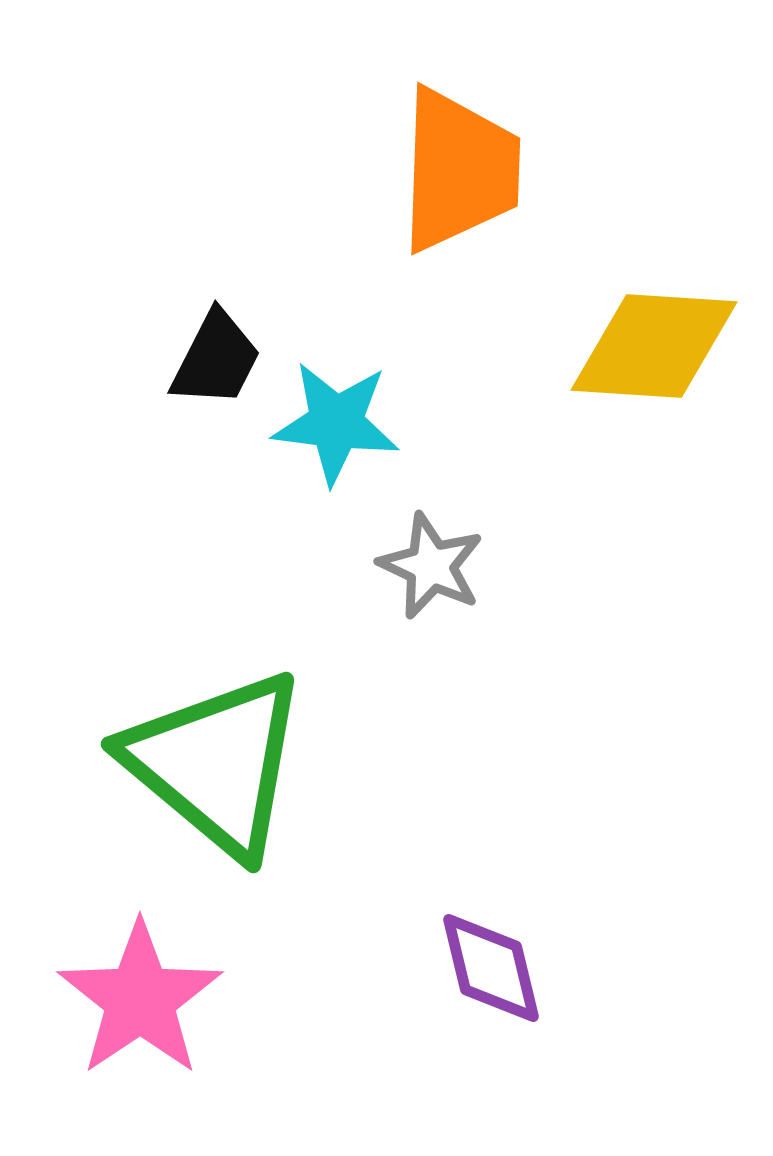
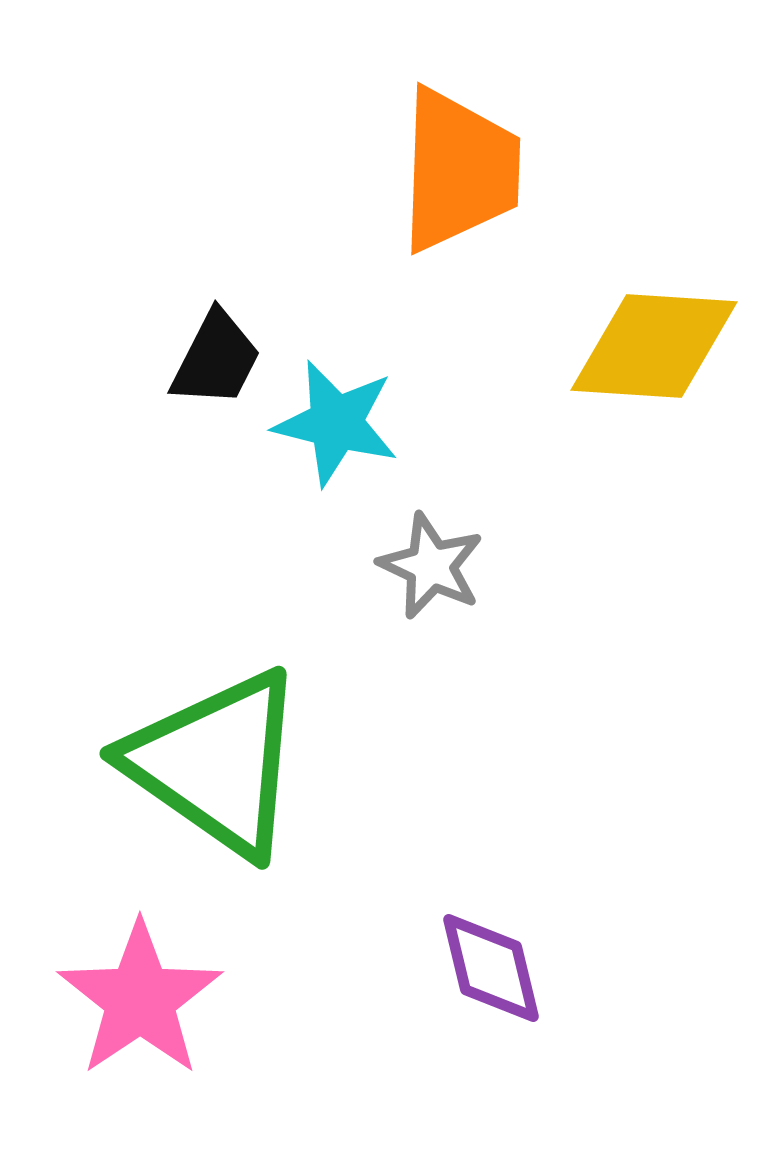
cyan star: rotated 7 degrees clockwise
green triangle: rotated 5 degrees counterclockwise
